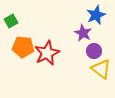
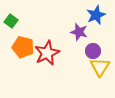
green square: rotated 24 degrees counterclockwise
purple star: moved 4 px left, 1 px up; rotated 12 degrees counterclockwise
orange pentagon: rotated 10 degrees clockwise
purple circle: moved 1 px left
yellow triangle: moved 1 px left, 2 px up; rotated 25 degrees clockwise
